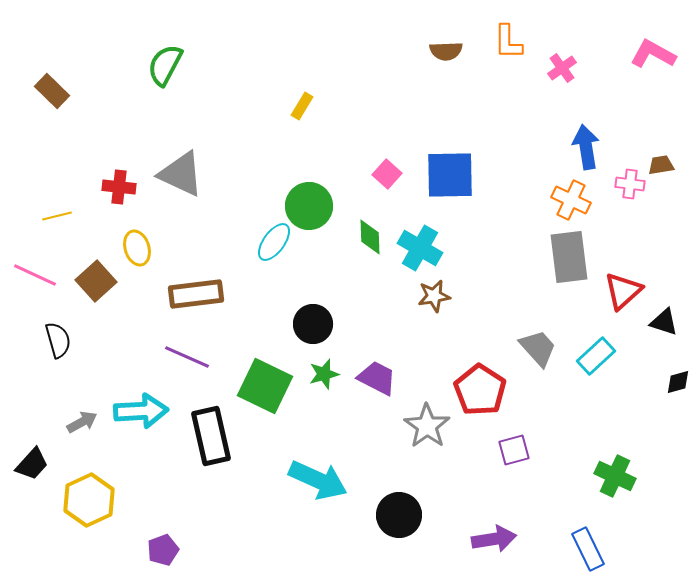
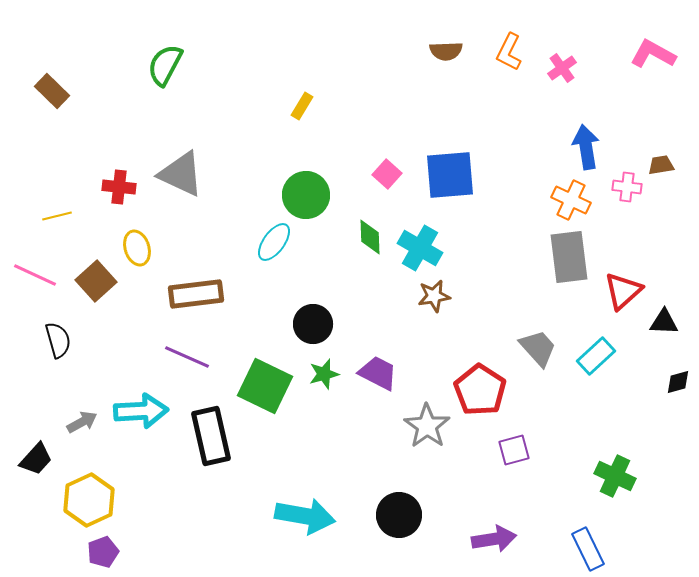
orange L-shape at (508, 42): moved 1 px right, 10 px down; rotated 27 degrees clockwise
blue square at (450, 175): rotated 4 degrees counterclockwise
pink cross at (630, 184): moved 3 px left, 3 px down
green circle at (309, 206): moved 3 px left, 11 px up
black triangle at (664, 322): rotated 16 degrees counterclockwise
purple trapezoid at (377, 378): moved 1 px right, 5 px up
black trapezoid at (32, 464): moved 4 px right, 5 px up
cyan arrow at (318, 480): moved 13 px left, 36 px down; rotated 14 degrees counterclockwise
purple pentagon at (163, 550): moved 60 px left, 2 px down
